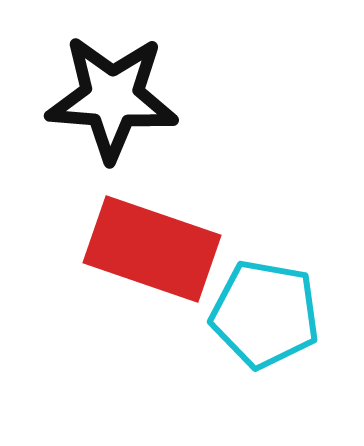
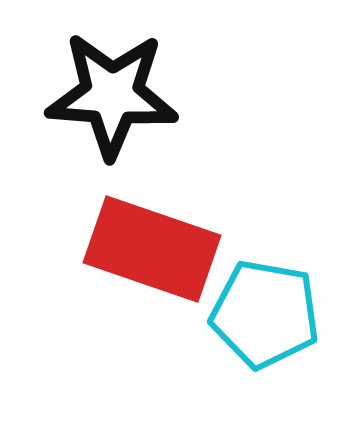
black star: moved 3 px up
